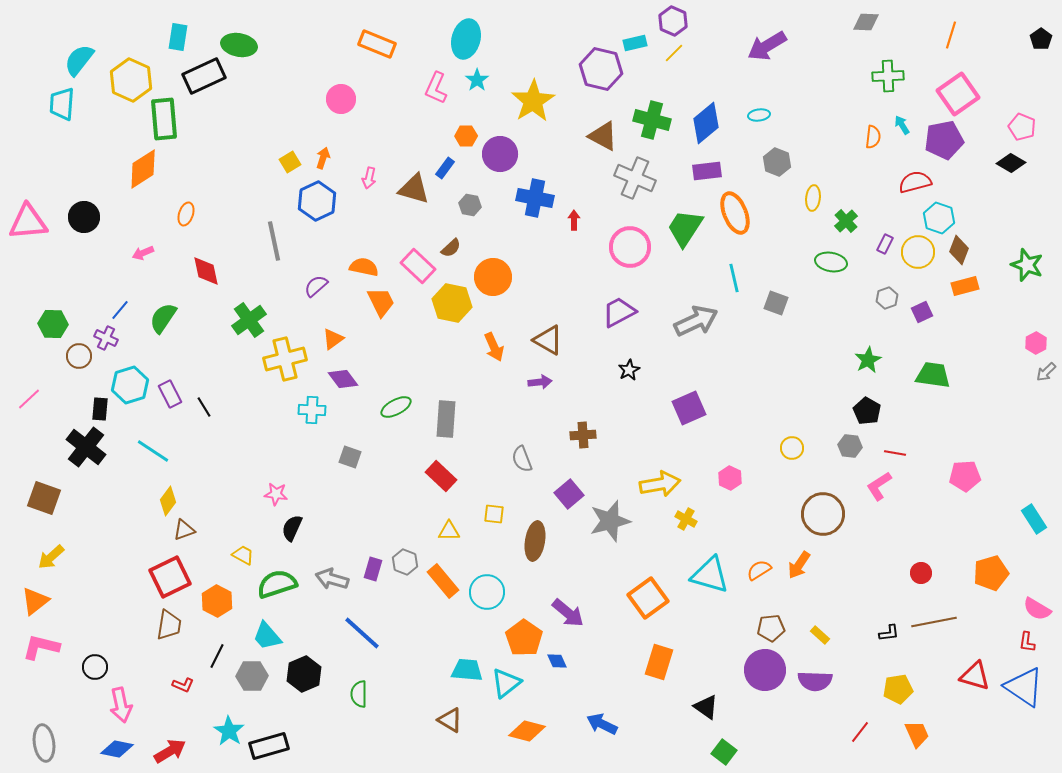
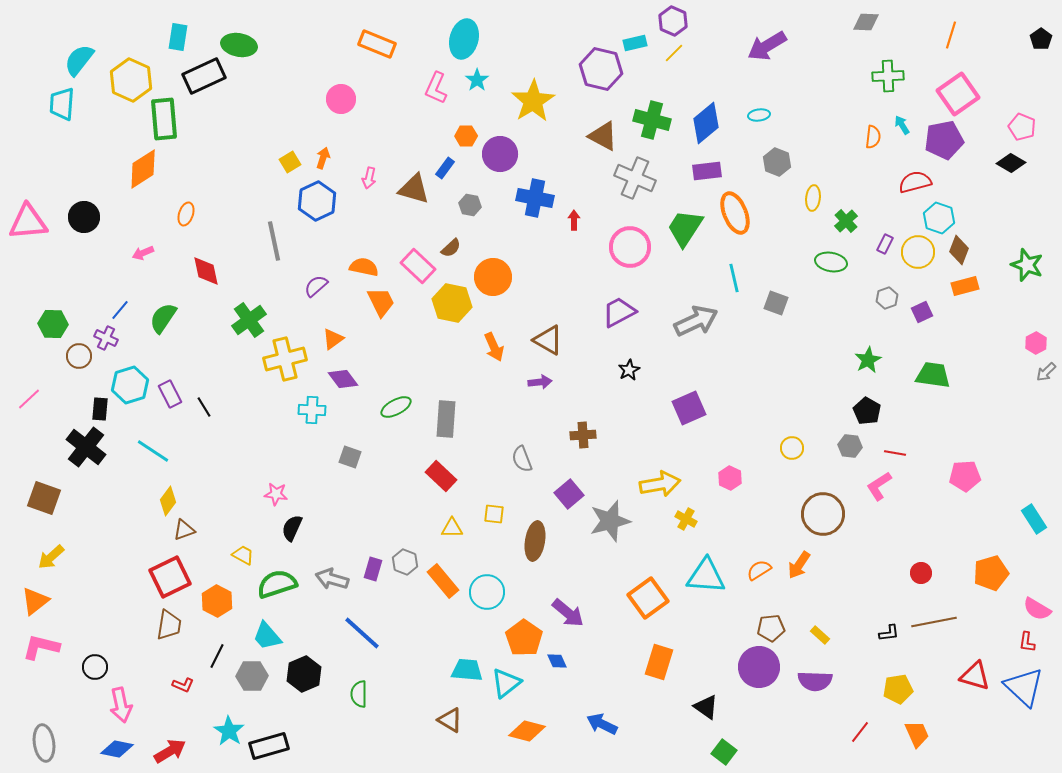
cyan ellipse at (466, 39): moved 2 px left
yellow triangle at (449, 531): moved 3 px right, 3 px up
cyan triangle at (710, 575): moved 4 px left, 1 px down; rotated 12 degrees counterclockwise
purple circle at (765, 670): moved 6 px left, 3 px up
blue triangle at (1024, 687): rotated 9 degrees clockwise
